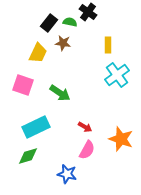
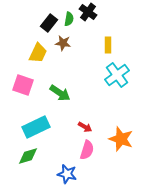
green semicircle: moved 1 px left, 3 px up; rotated 88 degrees clockwise
pink semicircle: rotated 12 degrees counterclockwise
